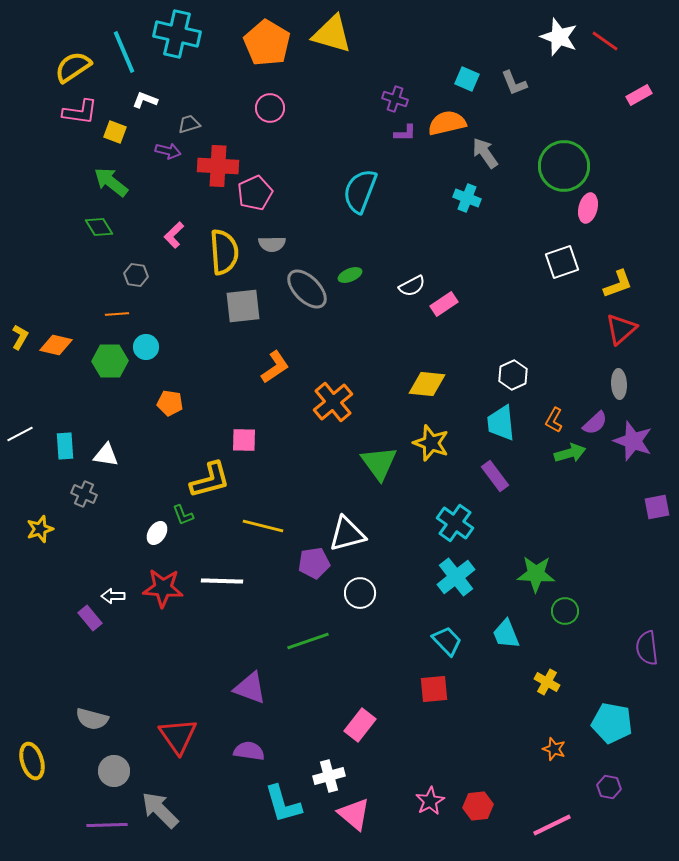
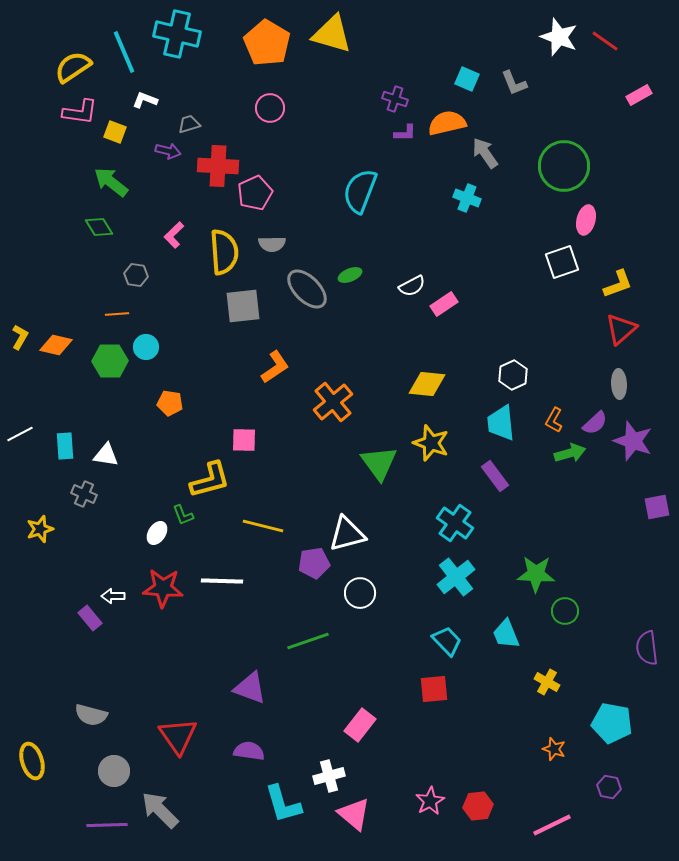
pink ellipse at (588, 208): moved 2 px left, 12 px down
gray semicircle at (92, 719): moved 1 px left, 4 px up
